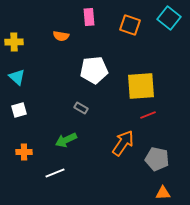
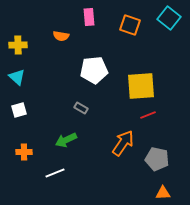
yellow cross: moved 4 px right, 3 px down
